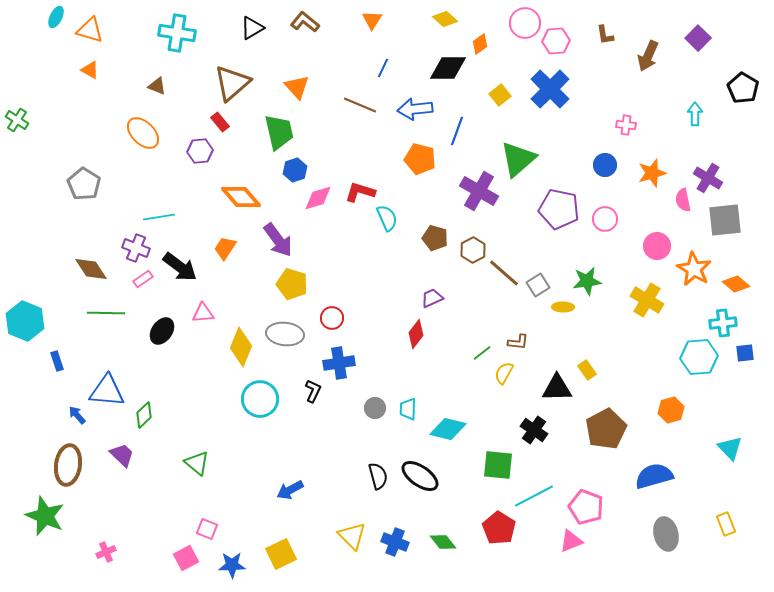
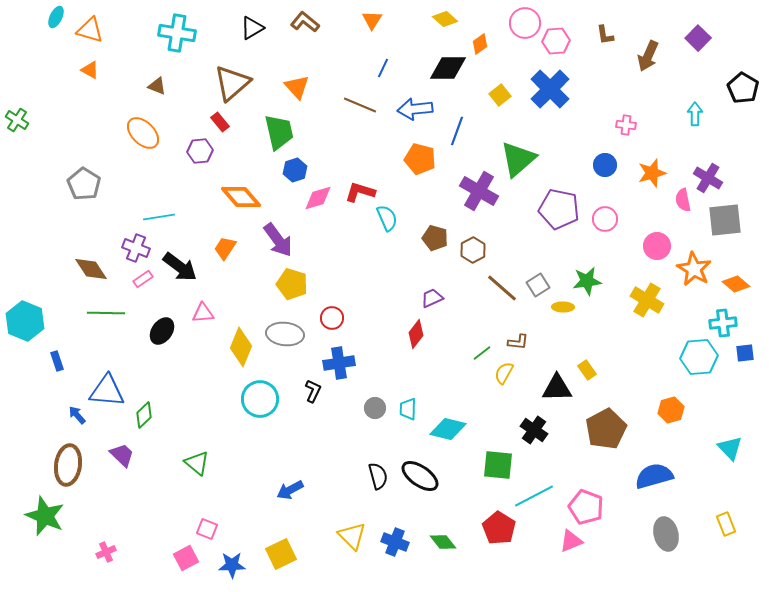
brown line at (504, 273): moved 2 px left, 15 px down
